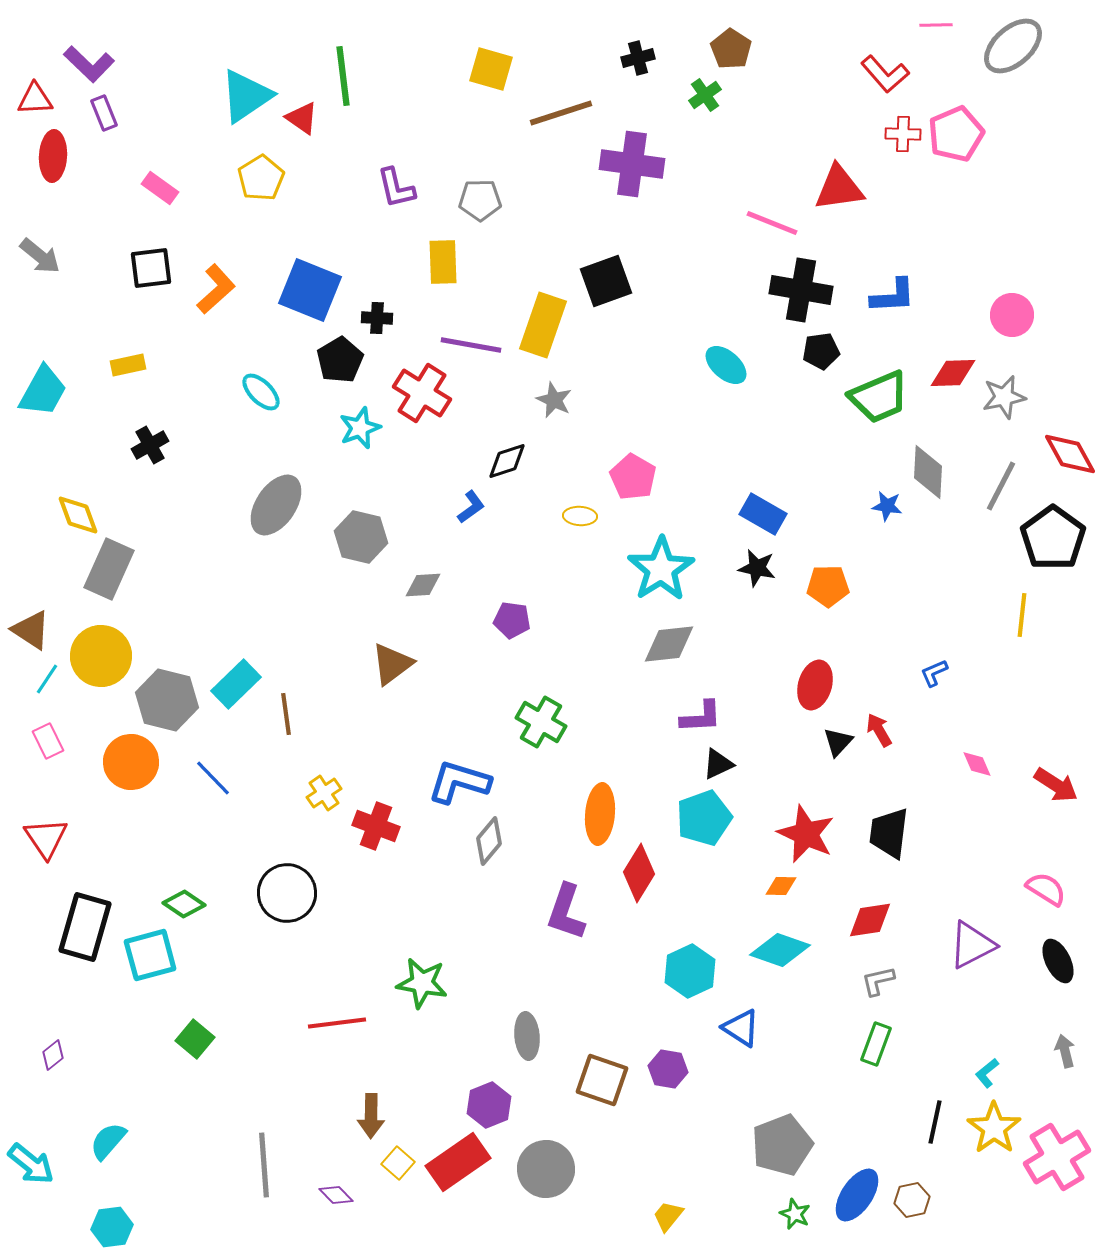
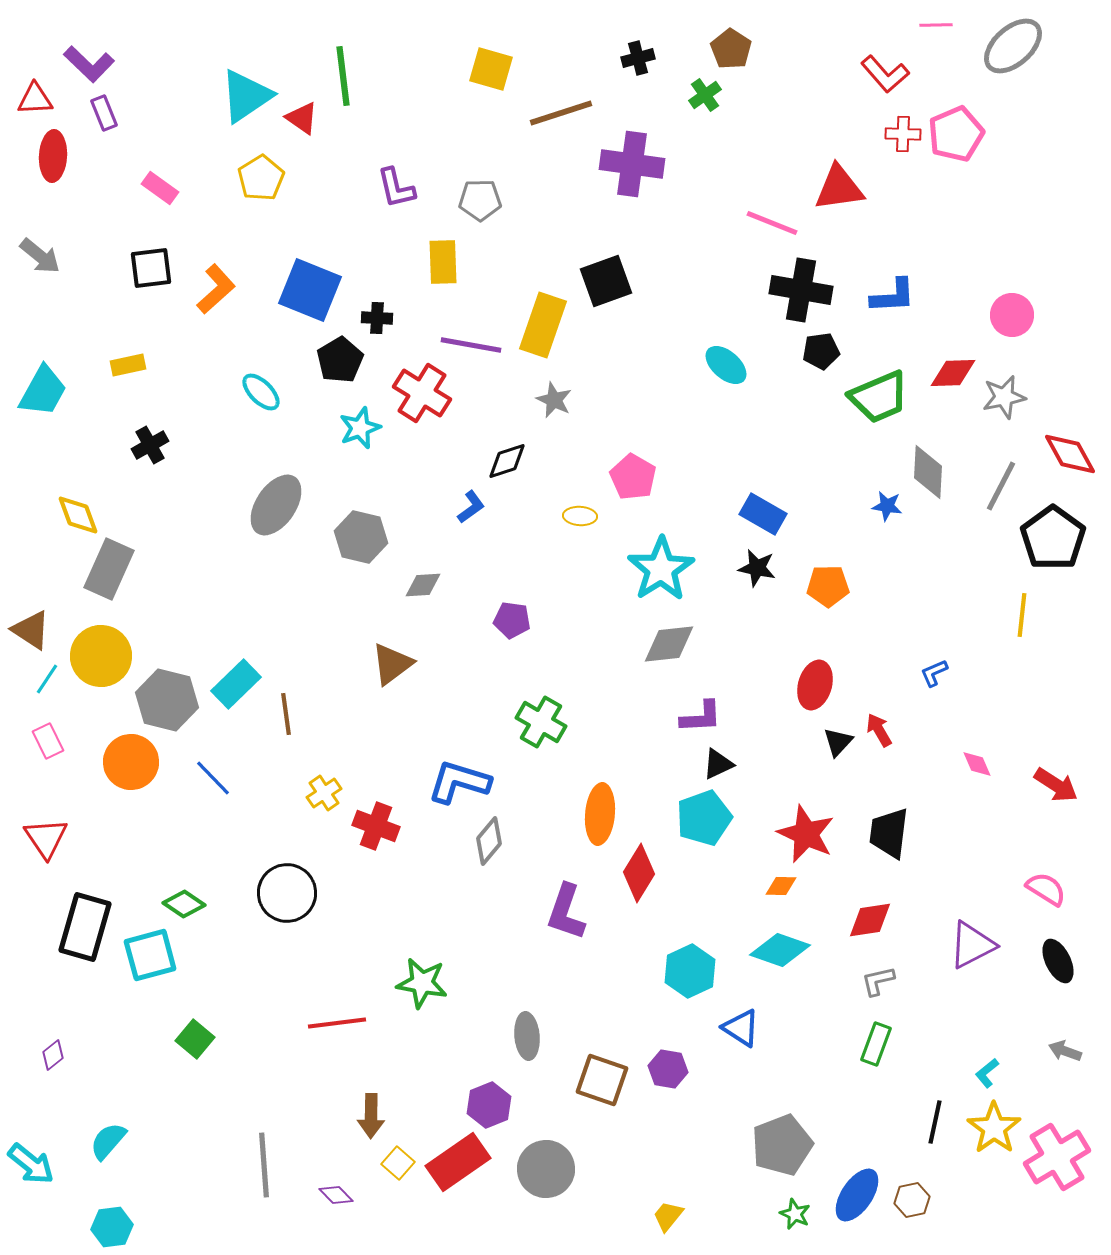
gray arrow at (1065, 1051): rotated 56 degrees counterclockwise
